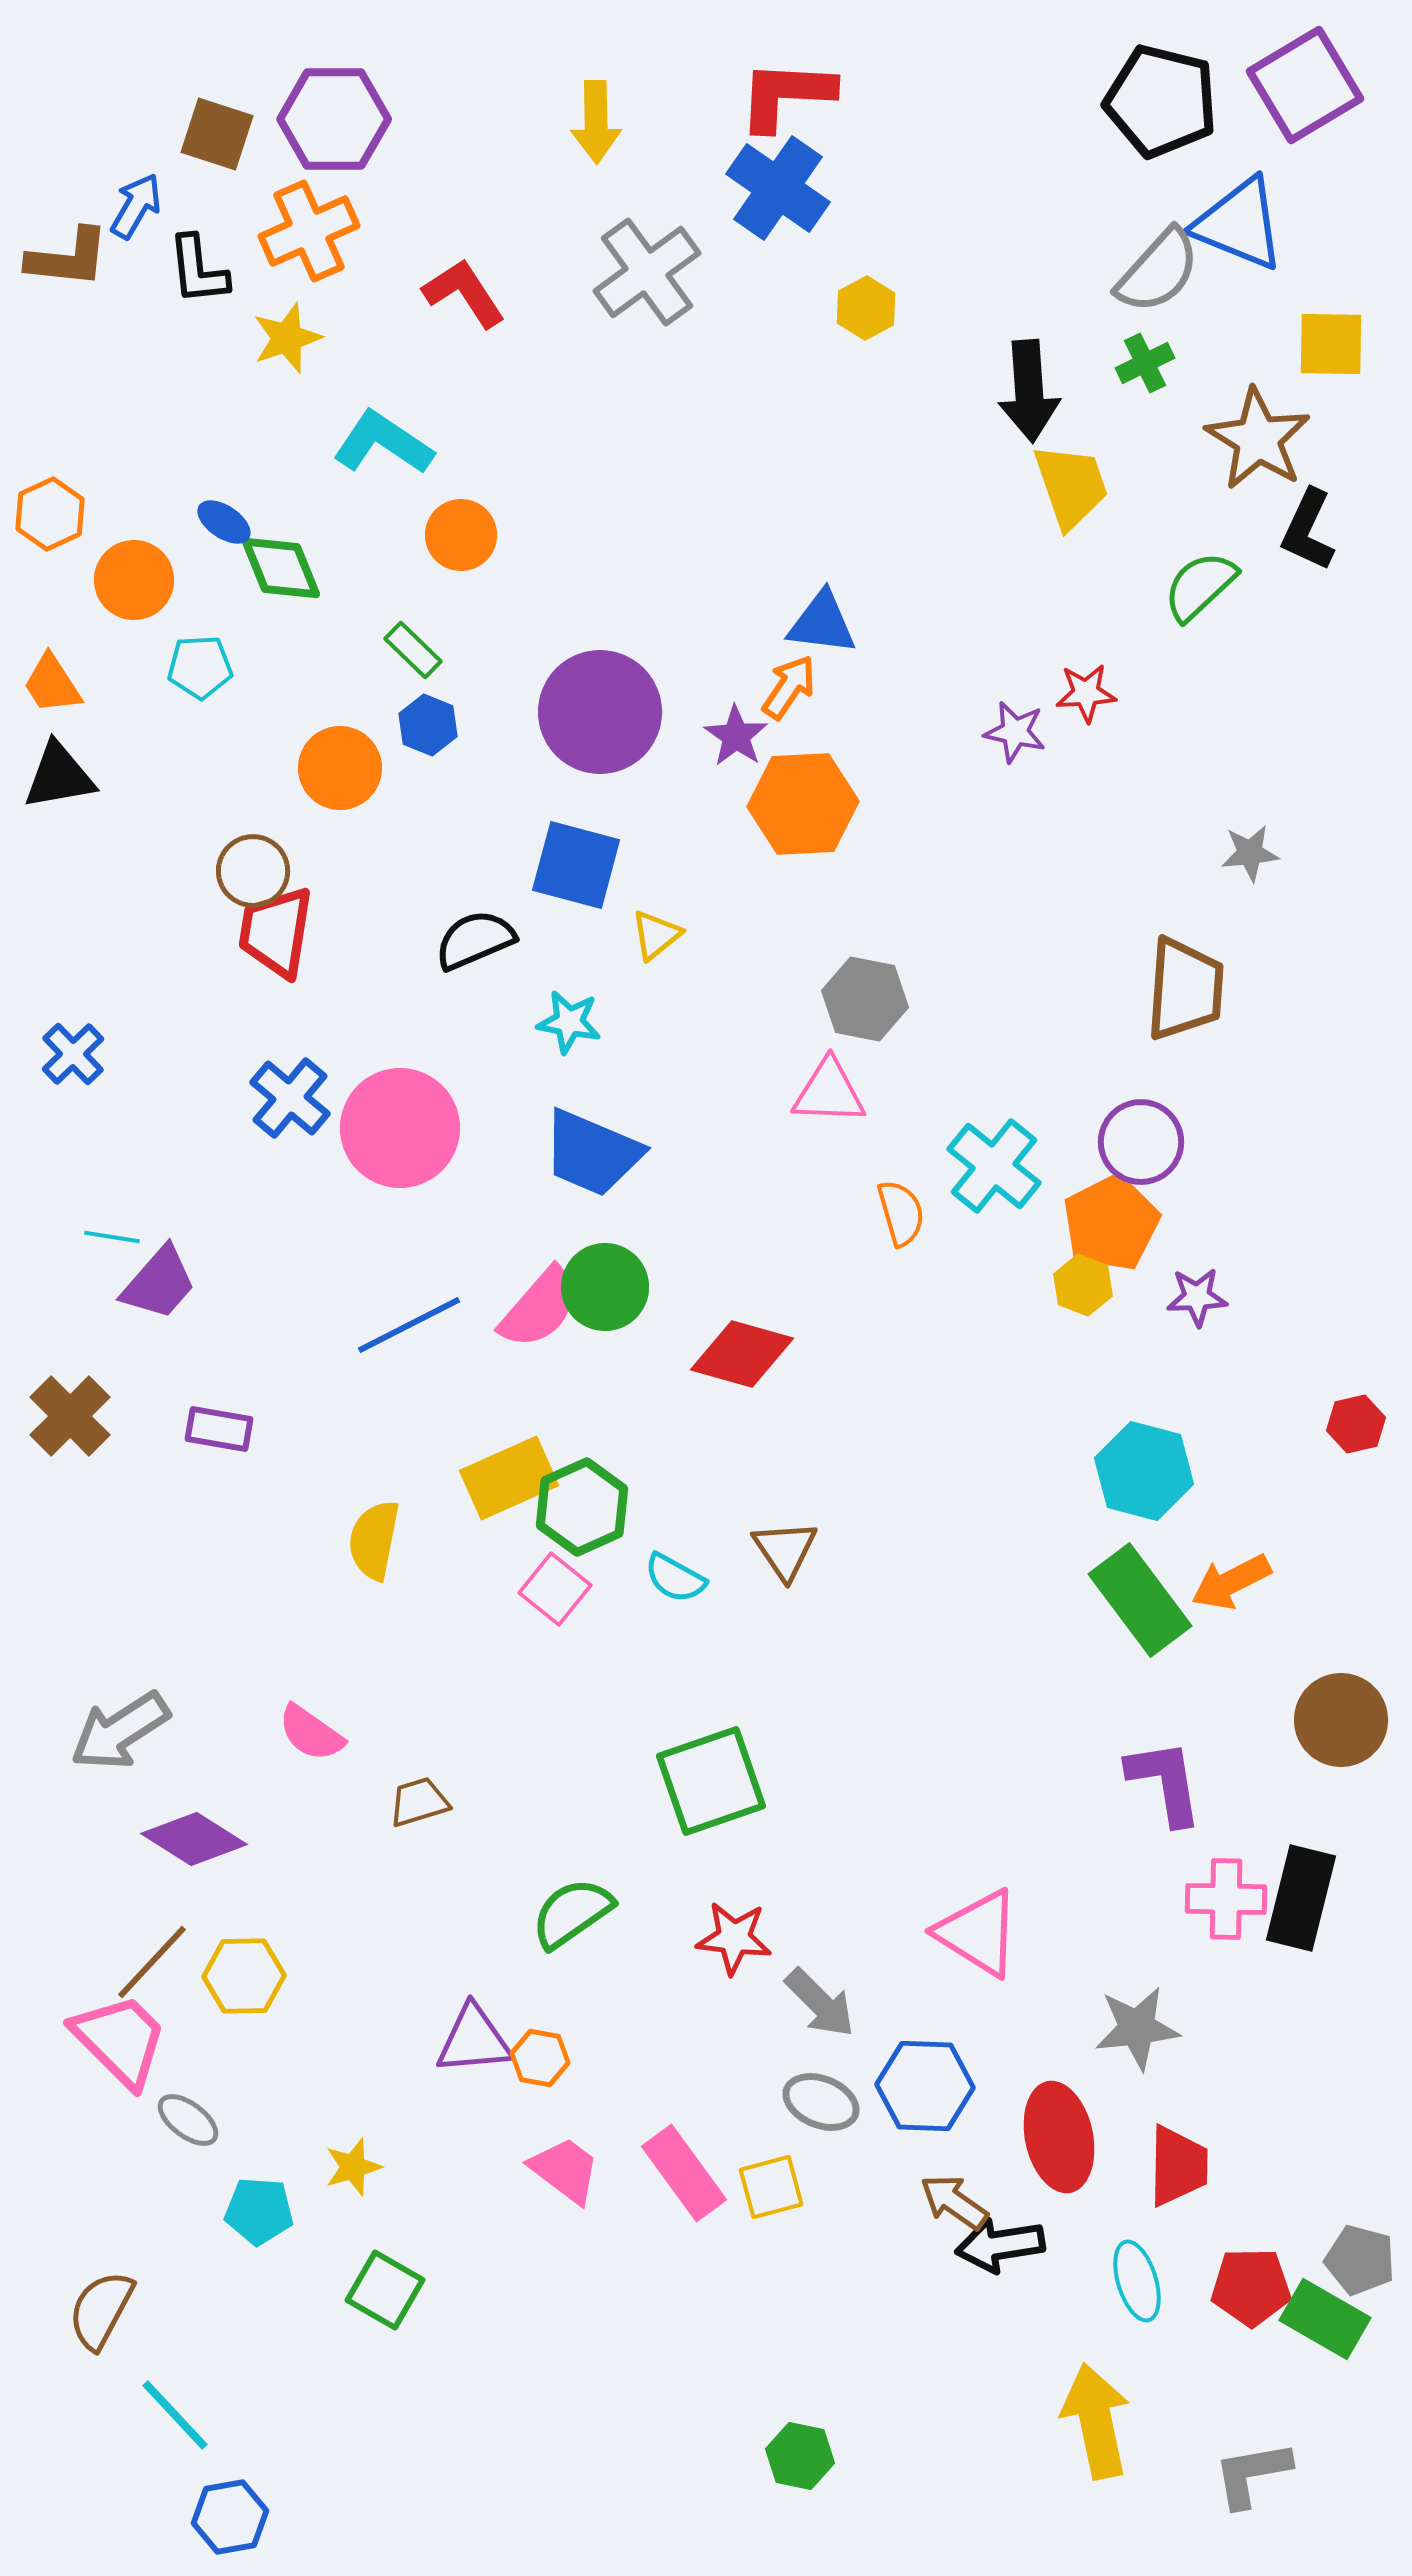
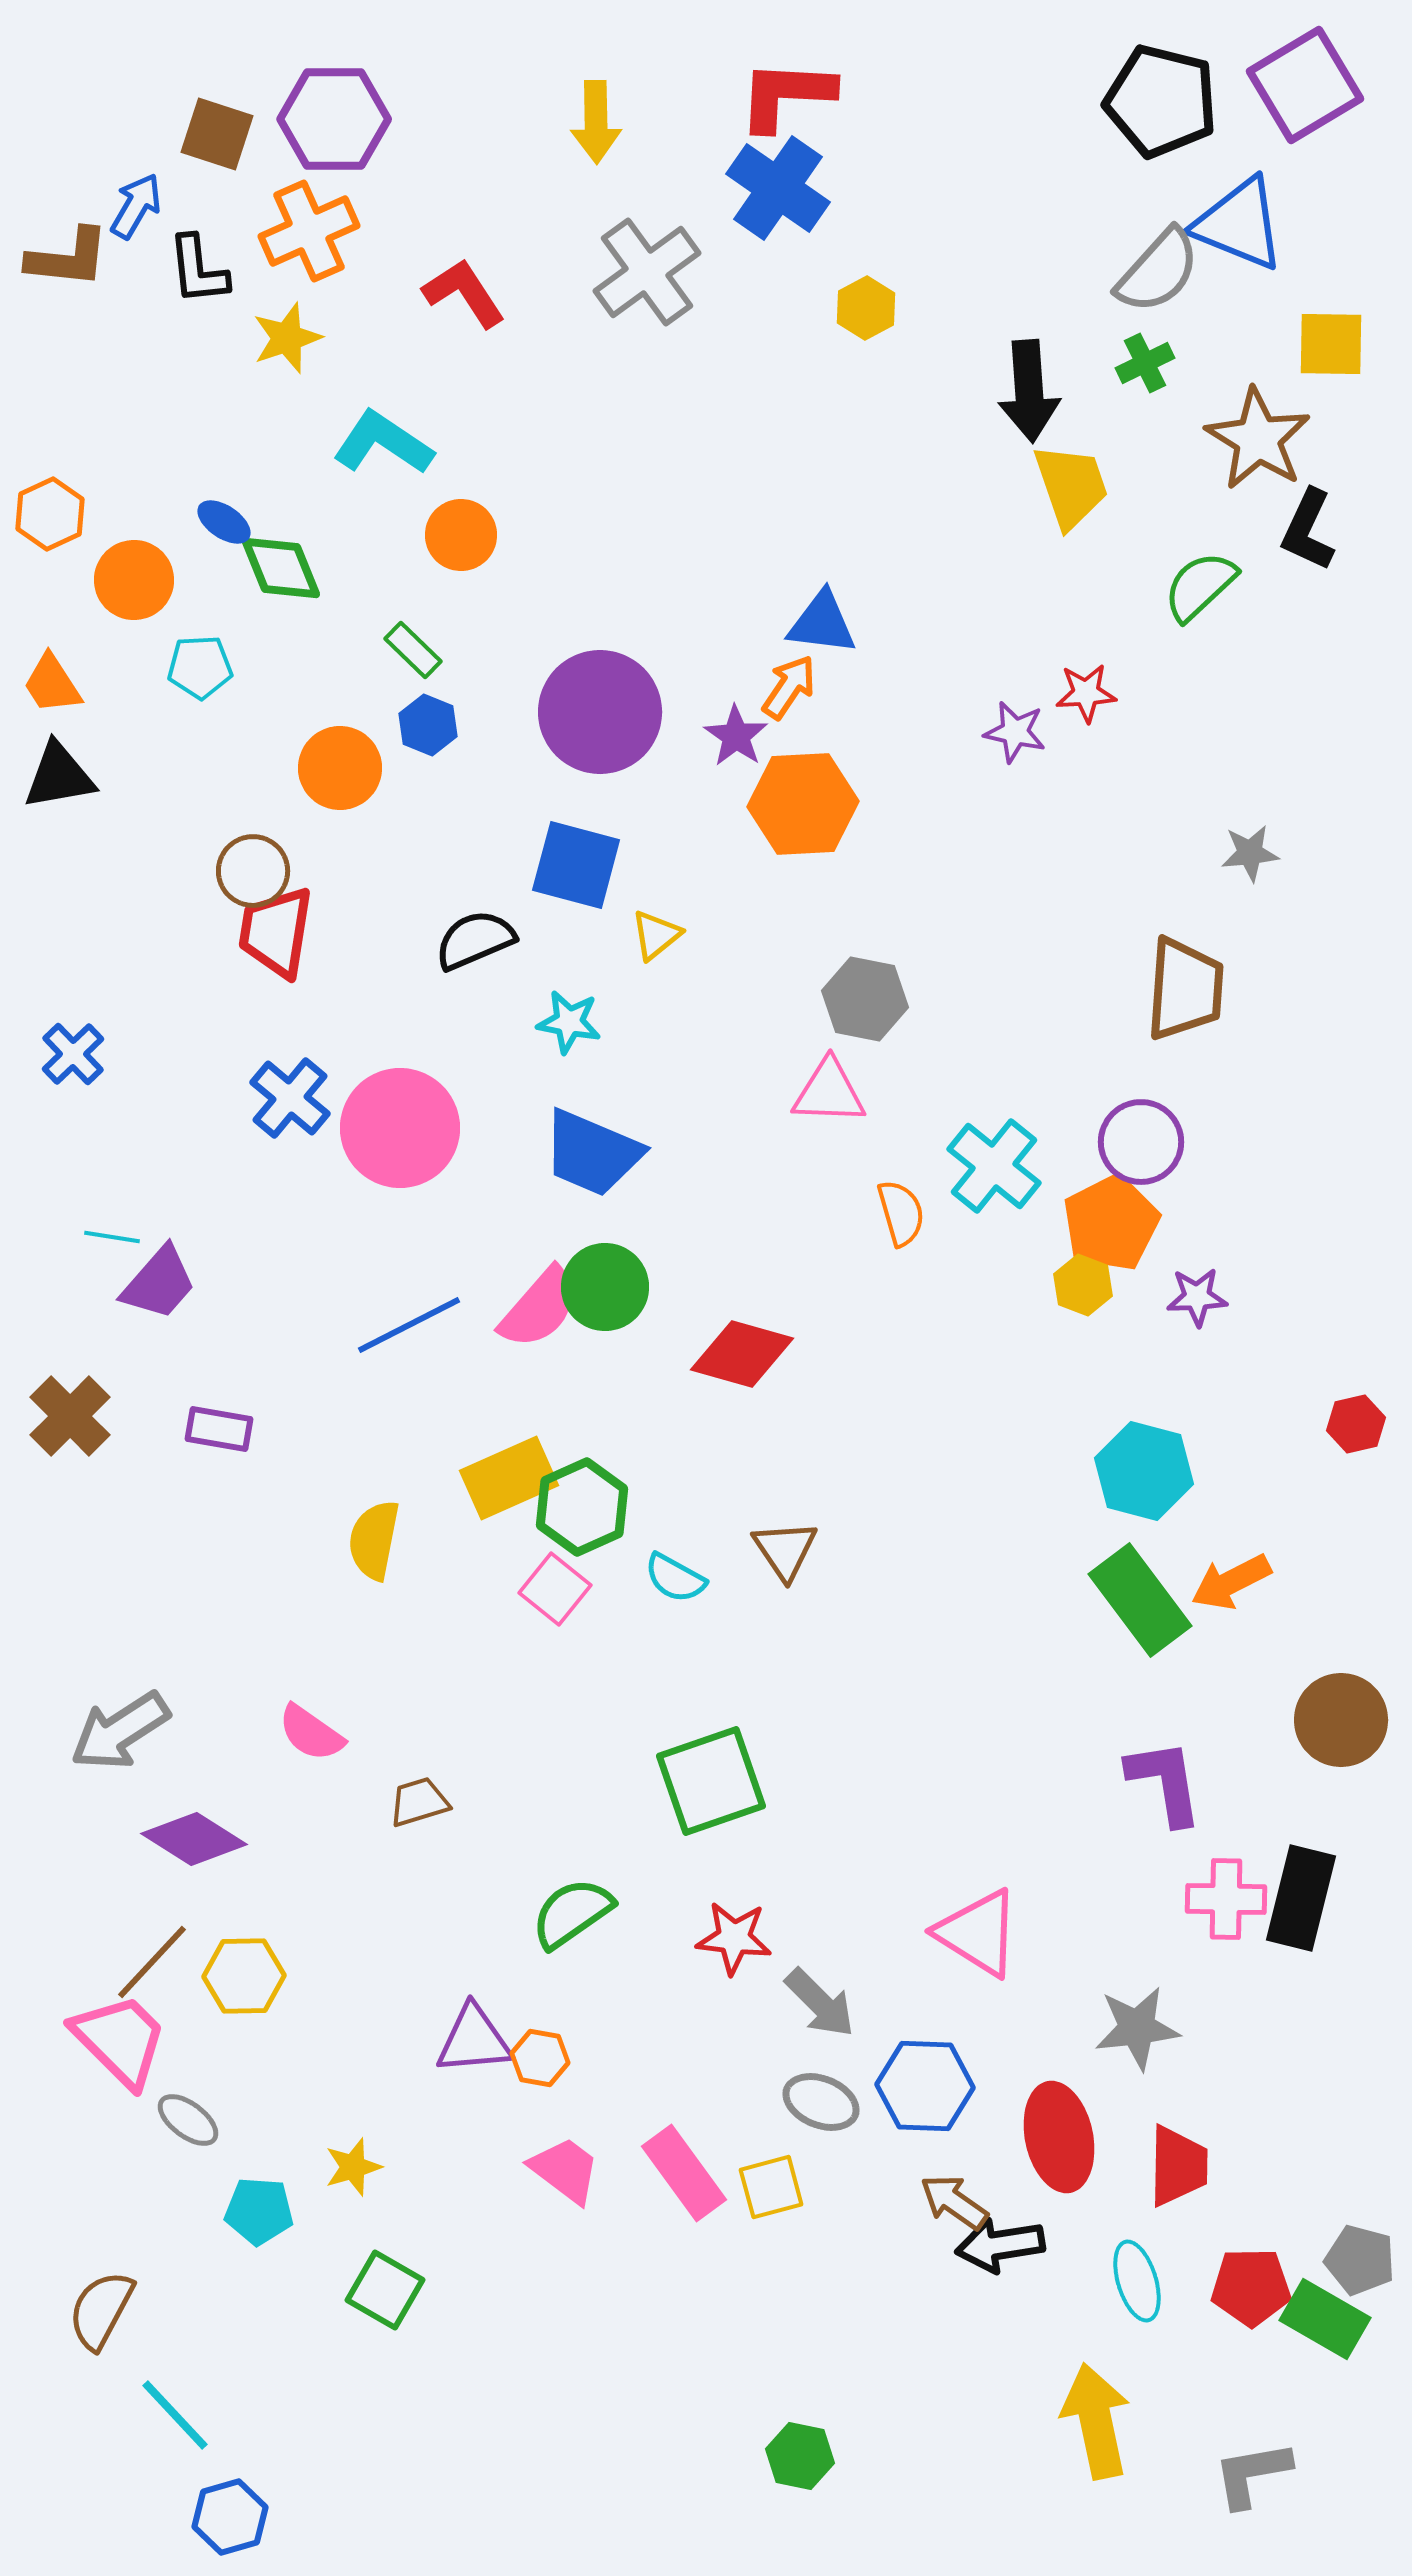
blue hexagon at (230, 2517): rotated 6 degrees counterclockwise
